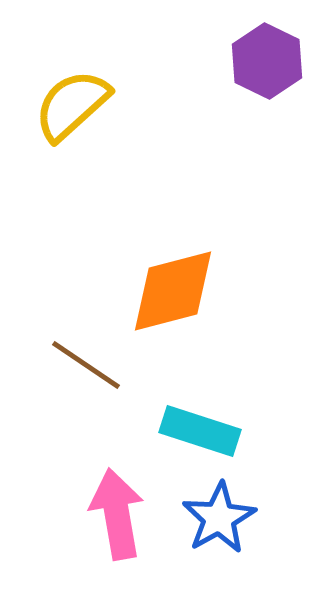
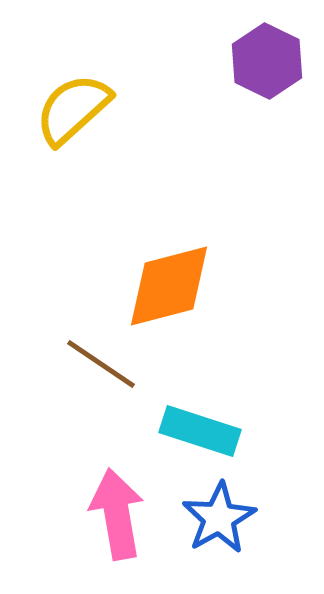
yellow semicircle: moved 1 px right, 4 px down
orange diamond: moved 4 px left, 5 px up
brown line: moved 15 px right, 1 px up
